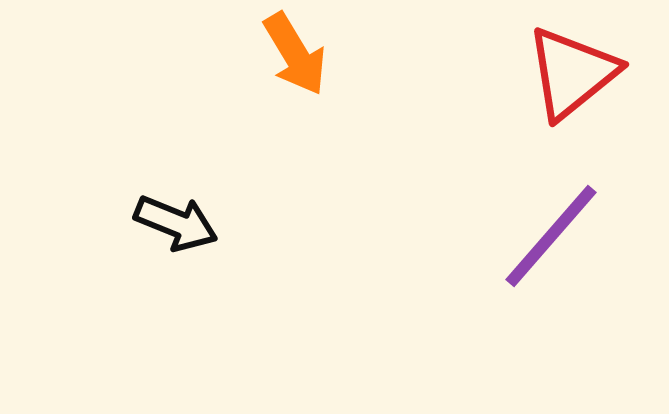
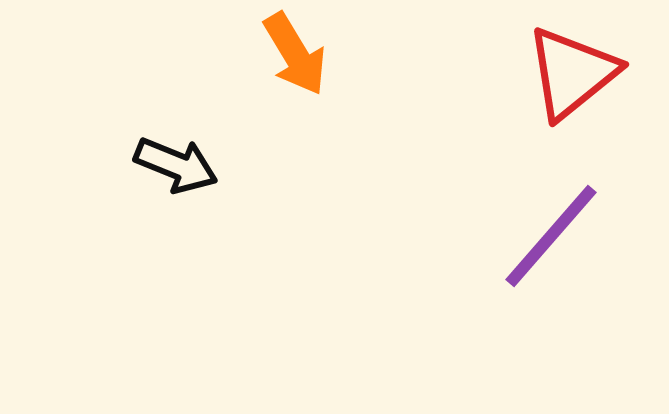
black arrow: moved 58 px up
